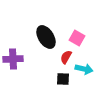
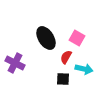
black ellipse: moved 1 px down
purple cross: moved 2 px right, 4 px down; rotated 30 degrees clockwise
